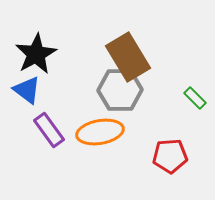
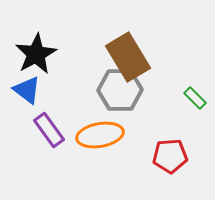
orange ellipse: moved 3 px down
